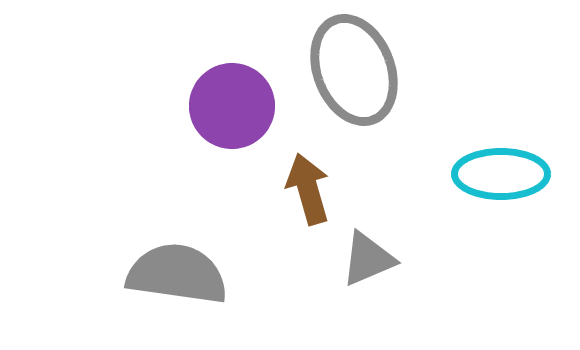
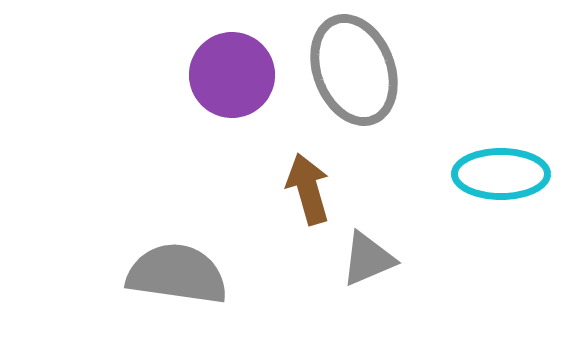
purple circle: moved 31 px up
